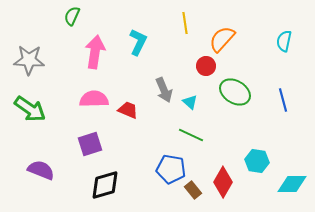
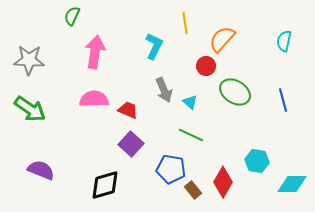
cyan L-shape: moved 16 px right, 4 px down
purple square: moved 41 px right; rotated 30 degrees counterclockwise
